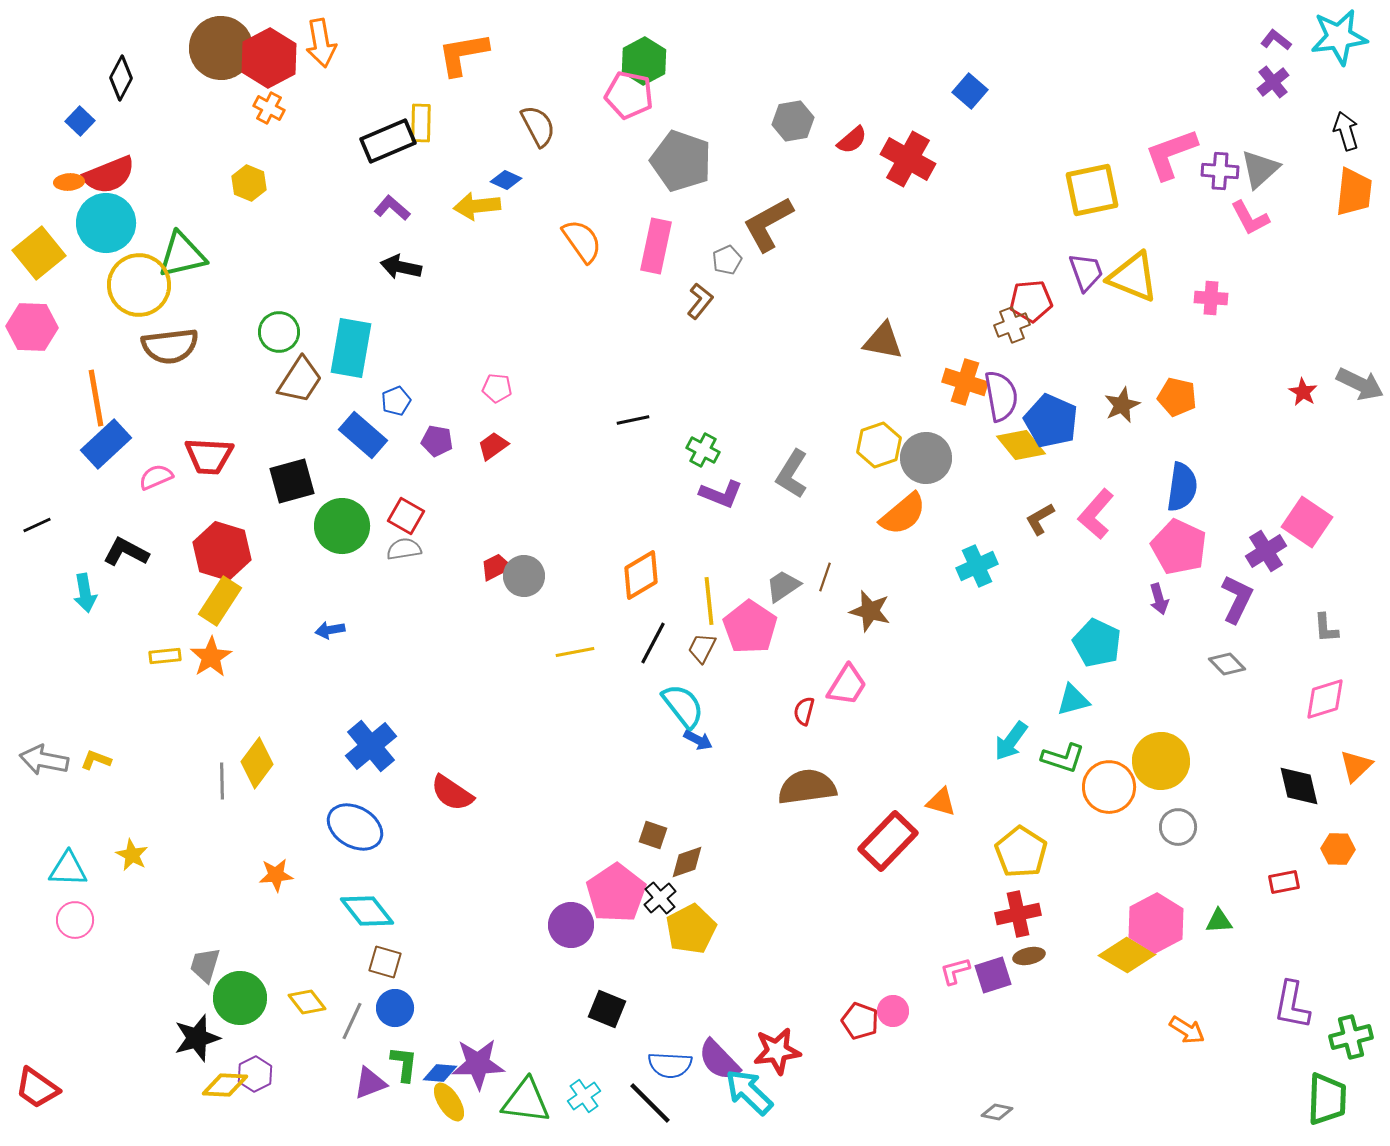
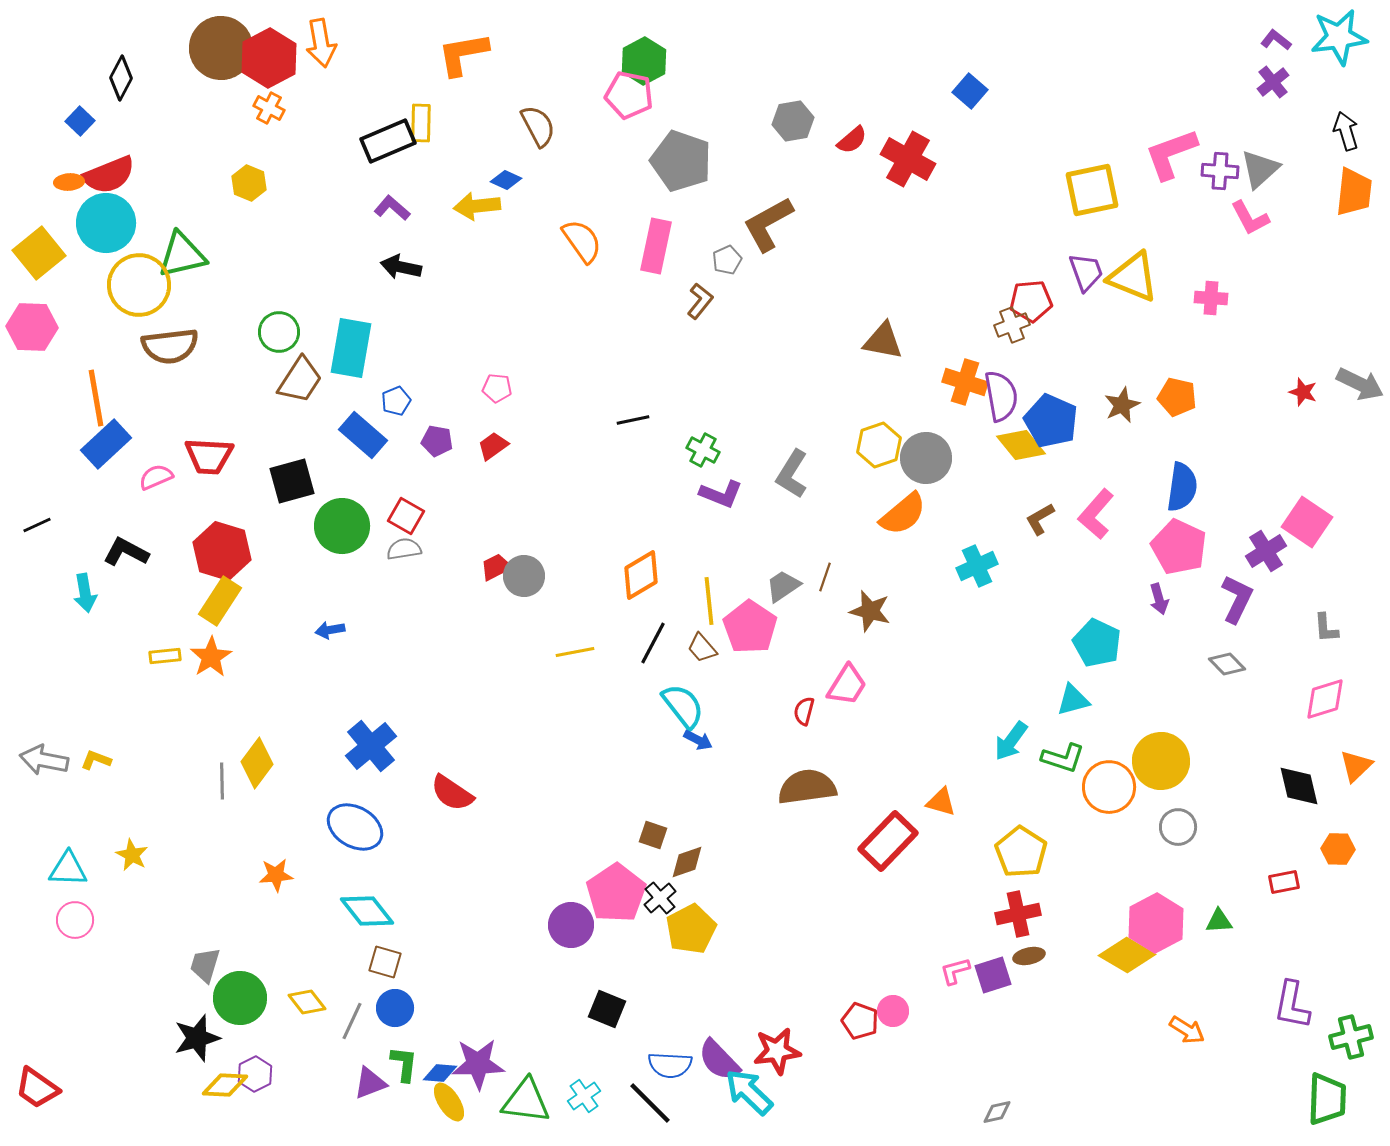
red star at (1303, 392): rotated 12 degrees counterclockwise
brown trapezoid at (702, 648): rotated 68 degrees counterclockwise
gray diamond at (997, 1112): rotated 24 degrees counterclockwise
